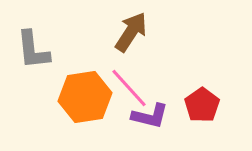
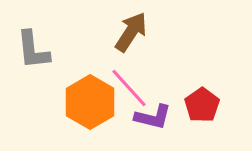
orange hexagon: moved 5 px right, 5 px down; rotated 21 degrees counterclockwise
purple L-shape: moved 3 px right, 1 px down
